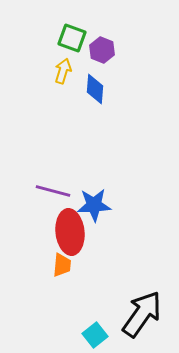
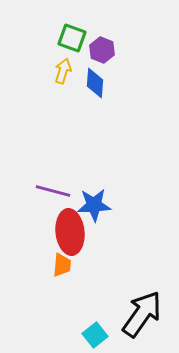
blue diamond: moved 6 px up
